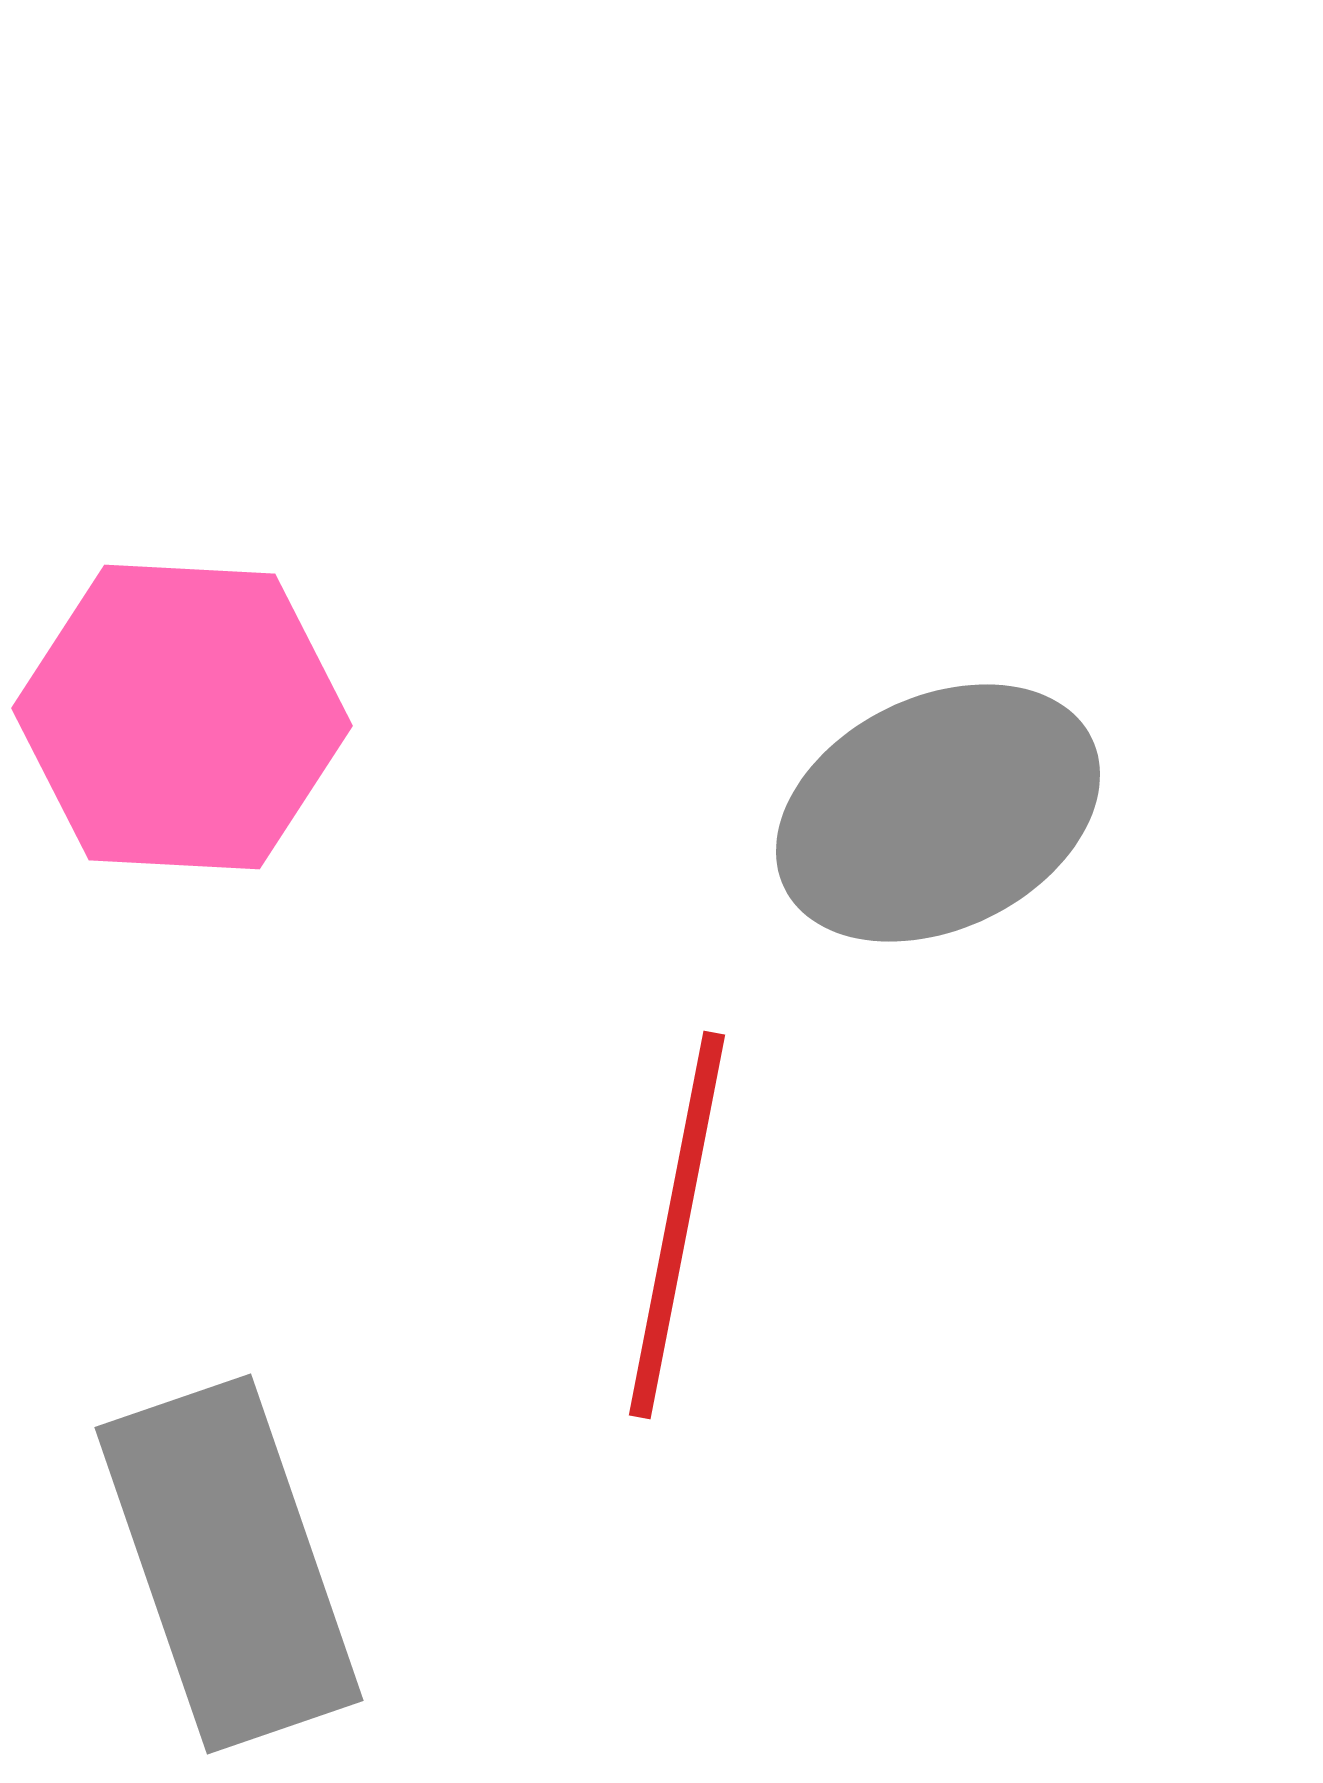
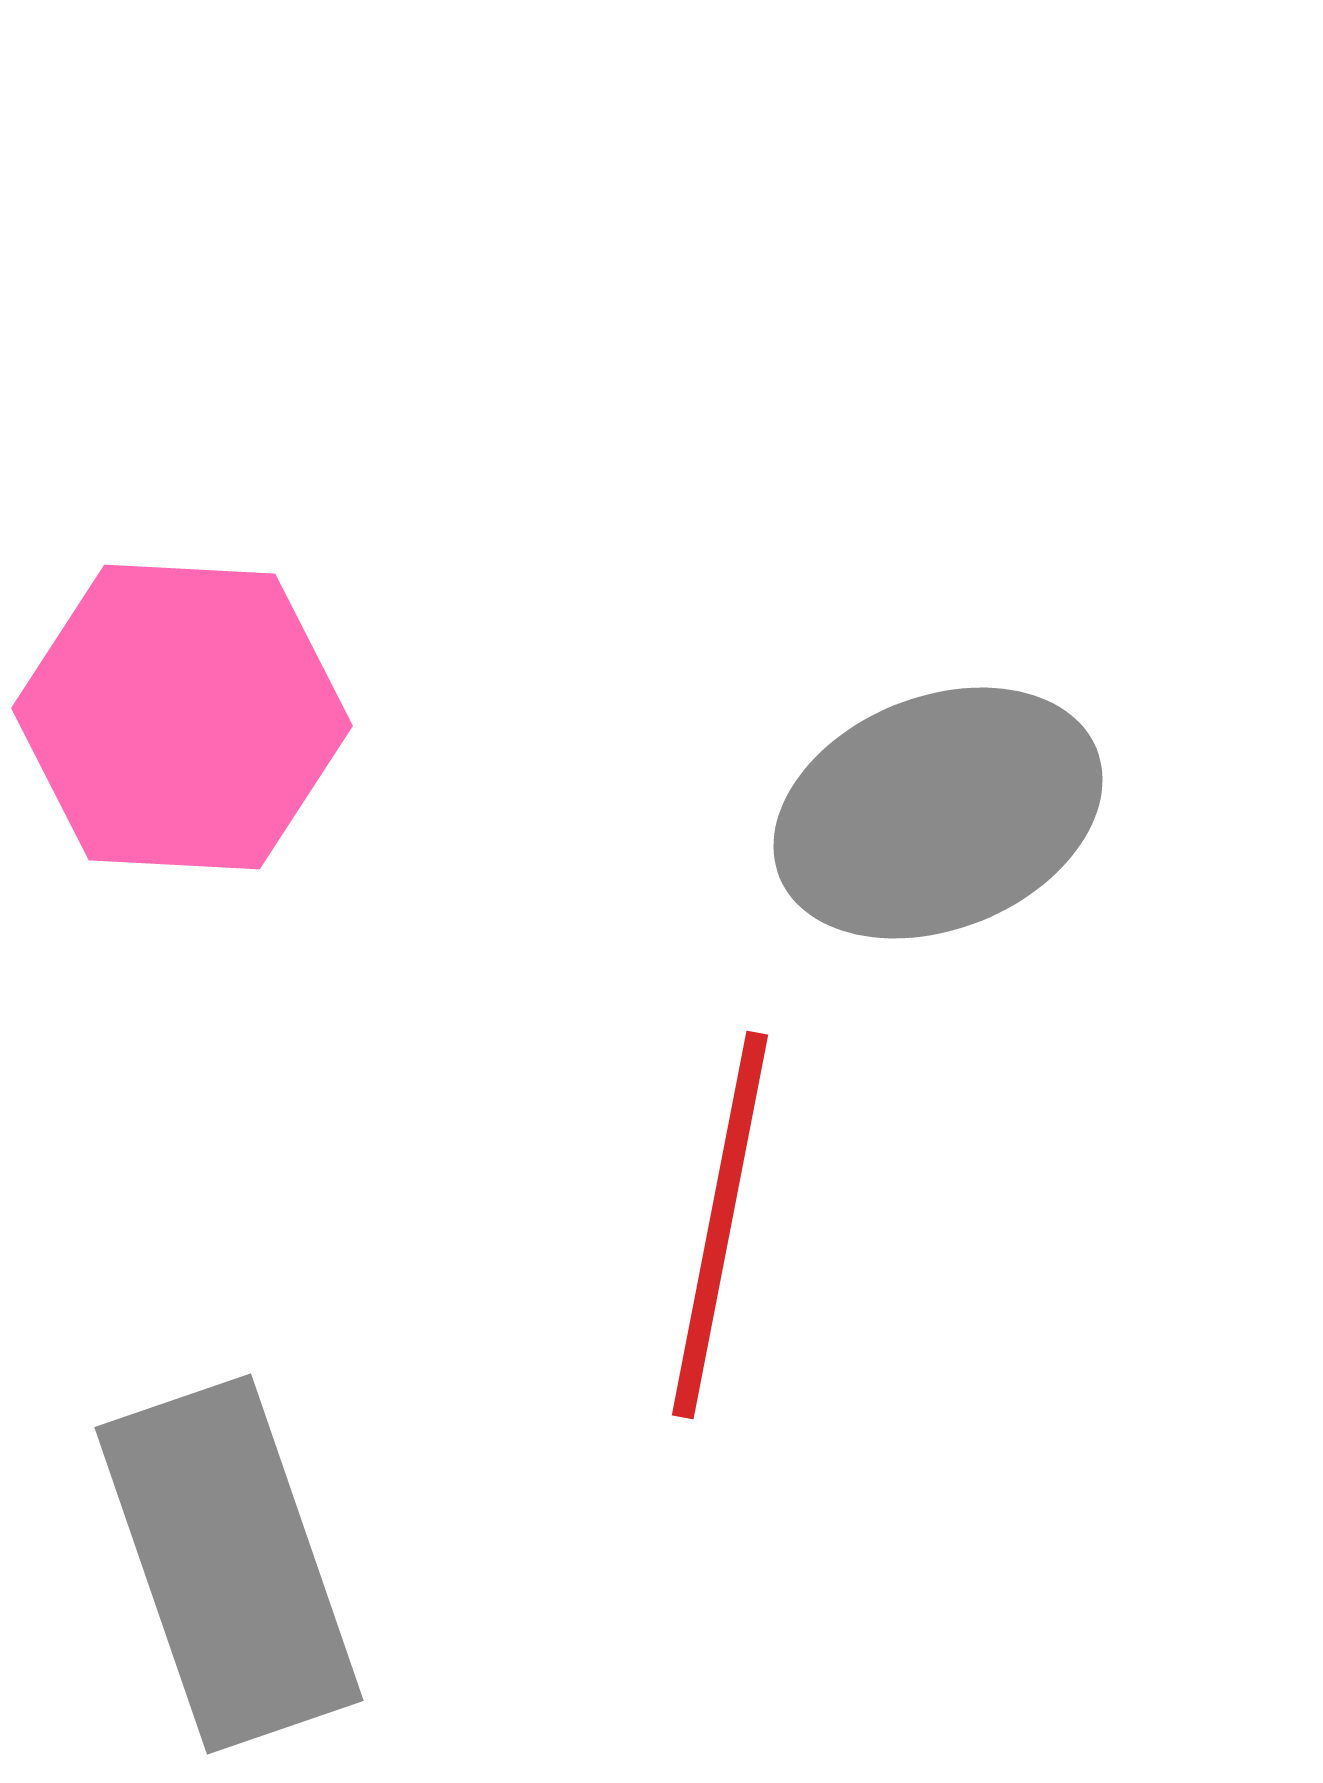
gray ellipse: rotated 4 degrees clockwise
red line: moved 43 px right
